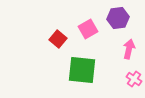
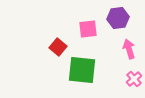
pink square: rotated 24 degrees clockwise
red square: moved 8 px down
pink arrow: rotated 30 degrees counterclockwise
pink cross: rotated 14 degrees clockwise
